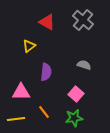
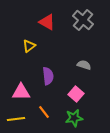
purple semicircle: moved 2 px right, 4 px down; rotated 12 degrees counterclockwise
